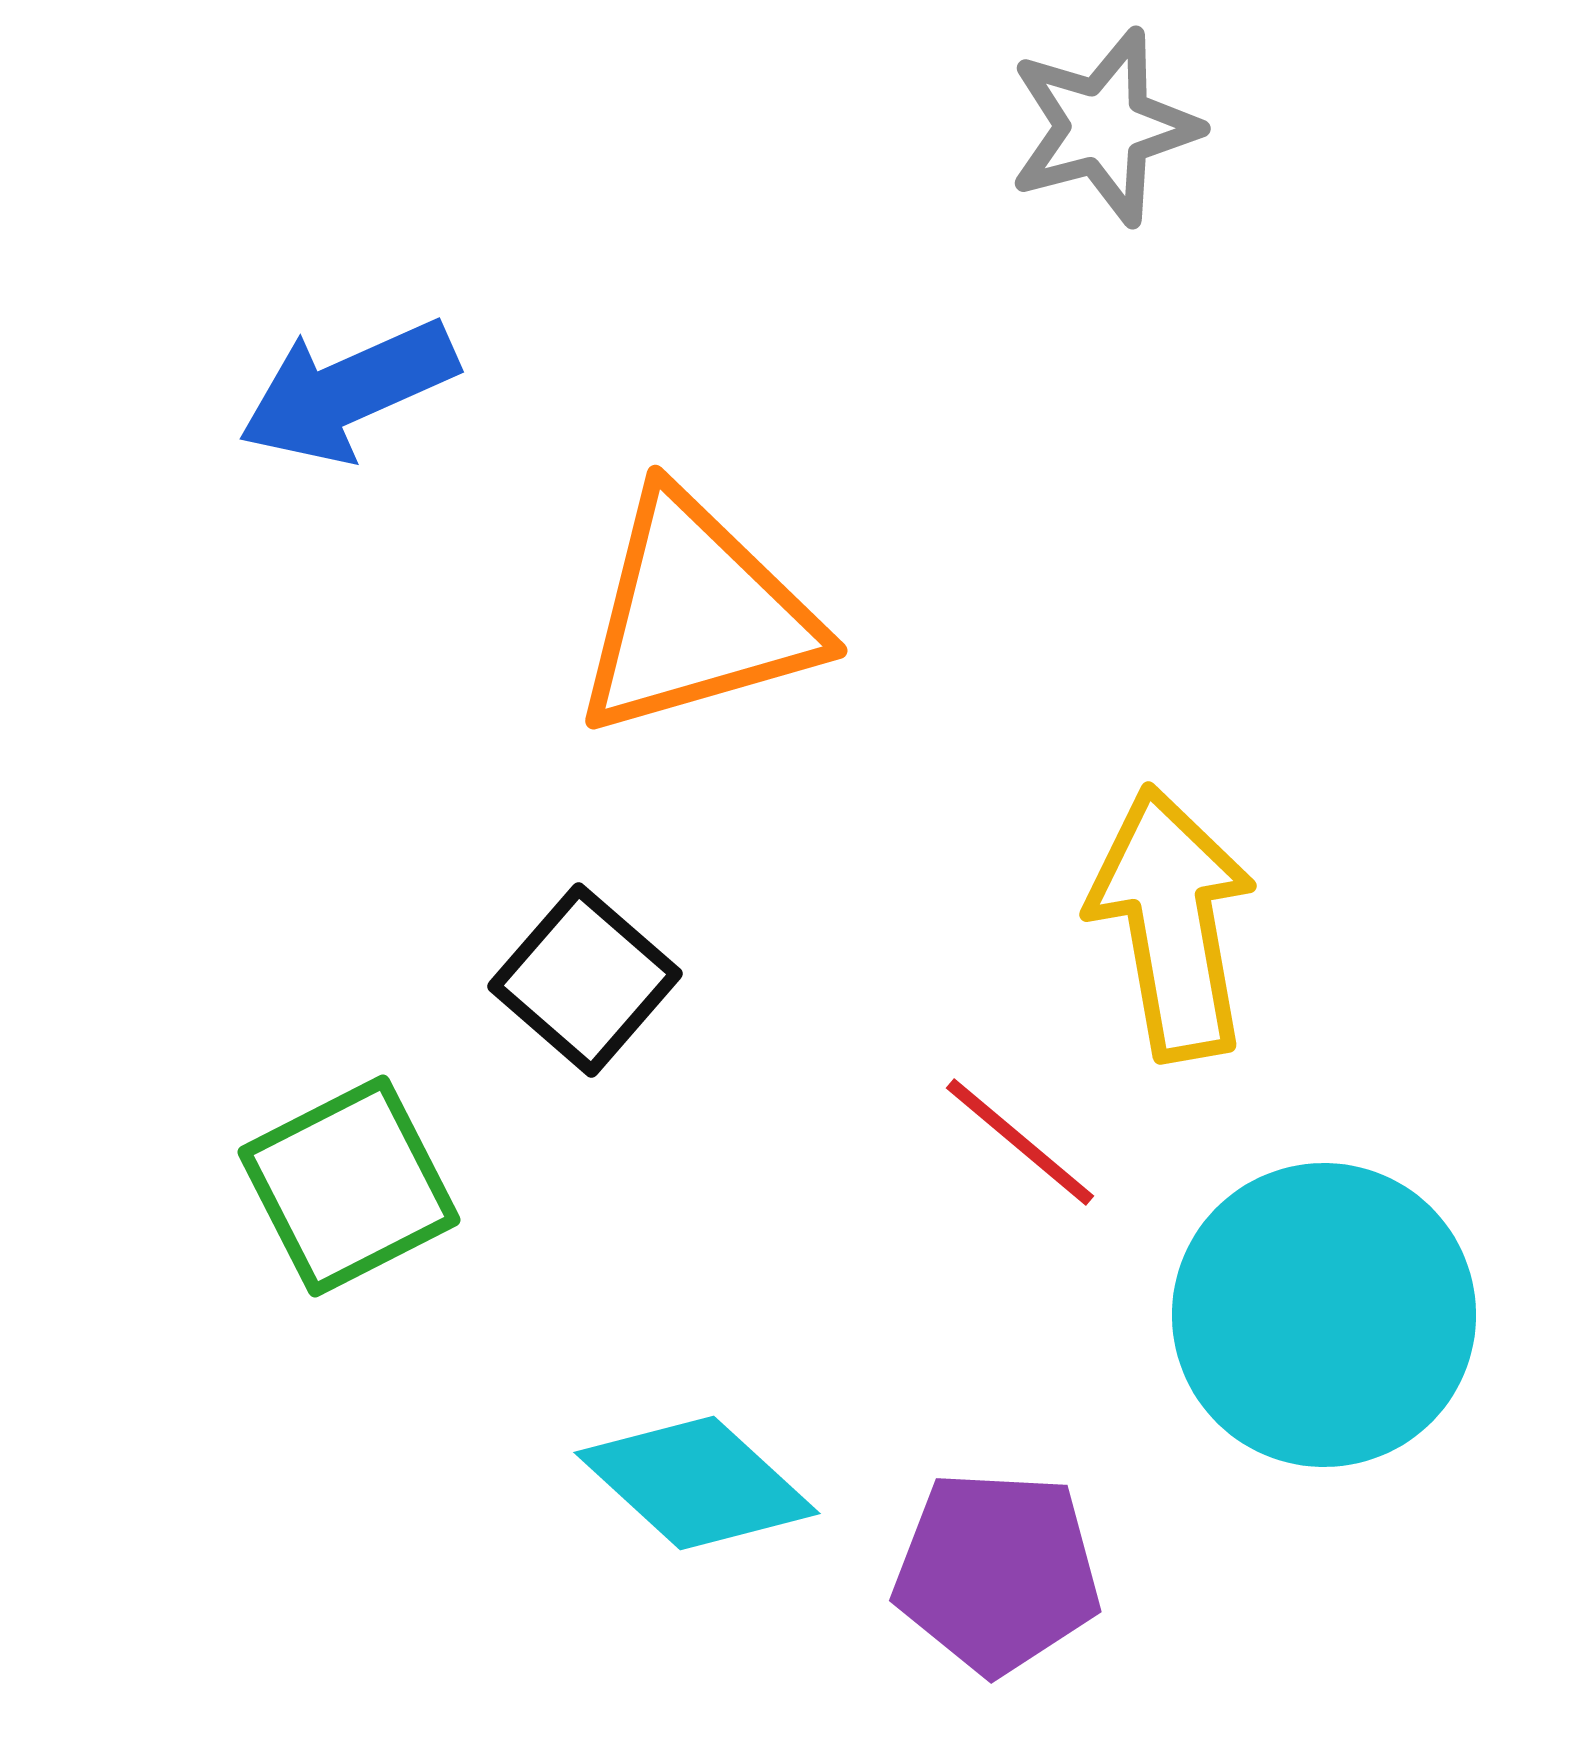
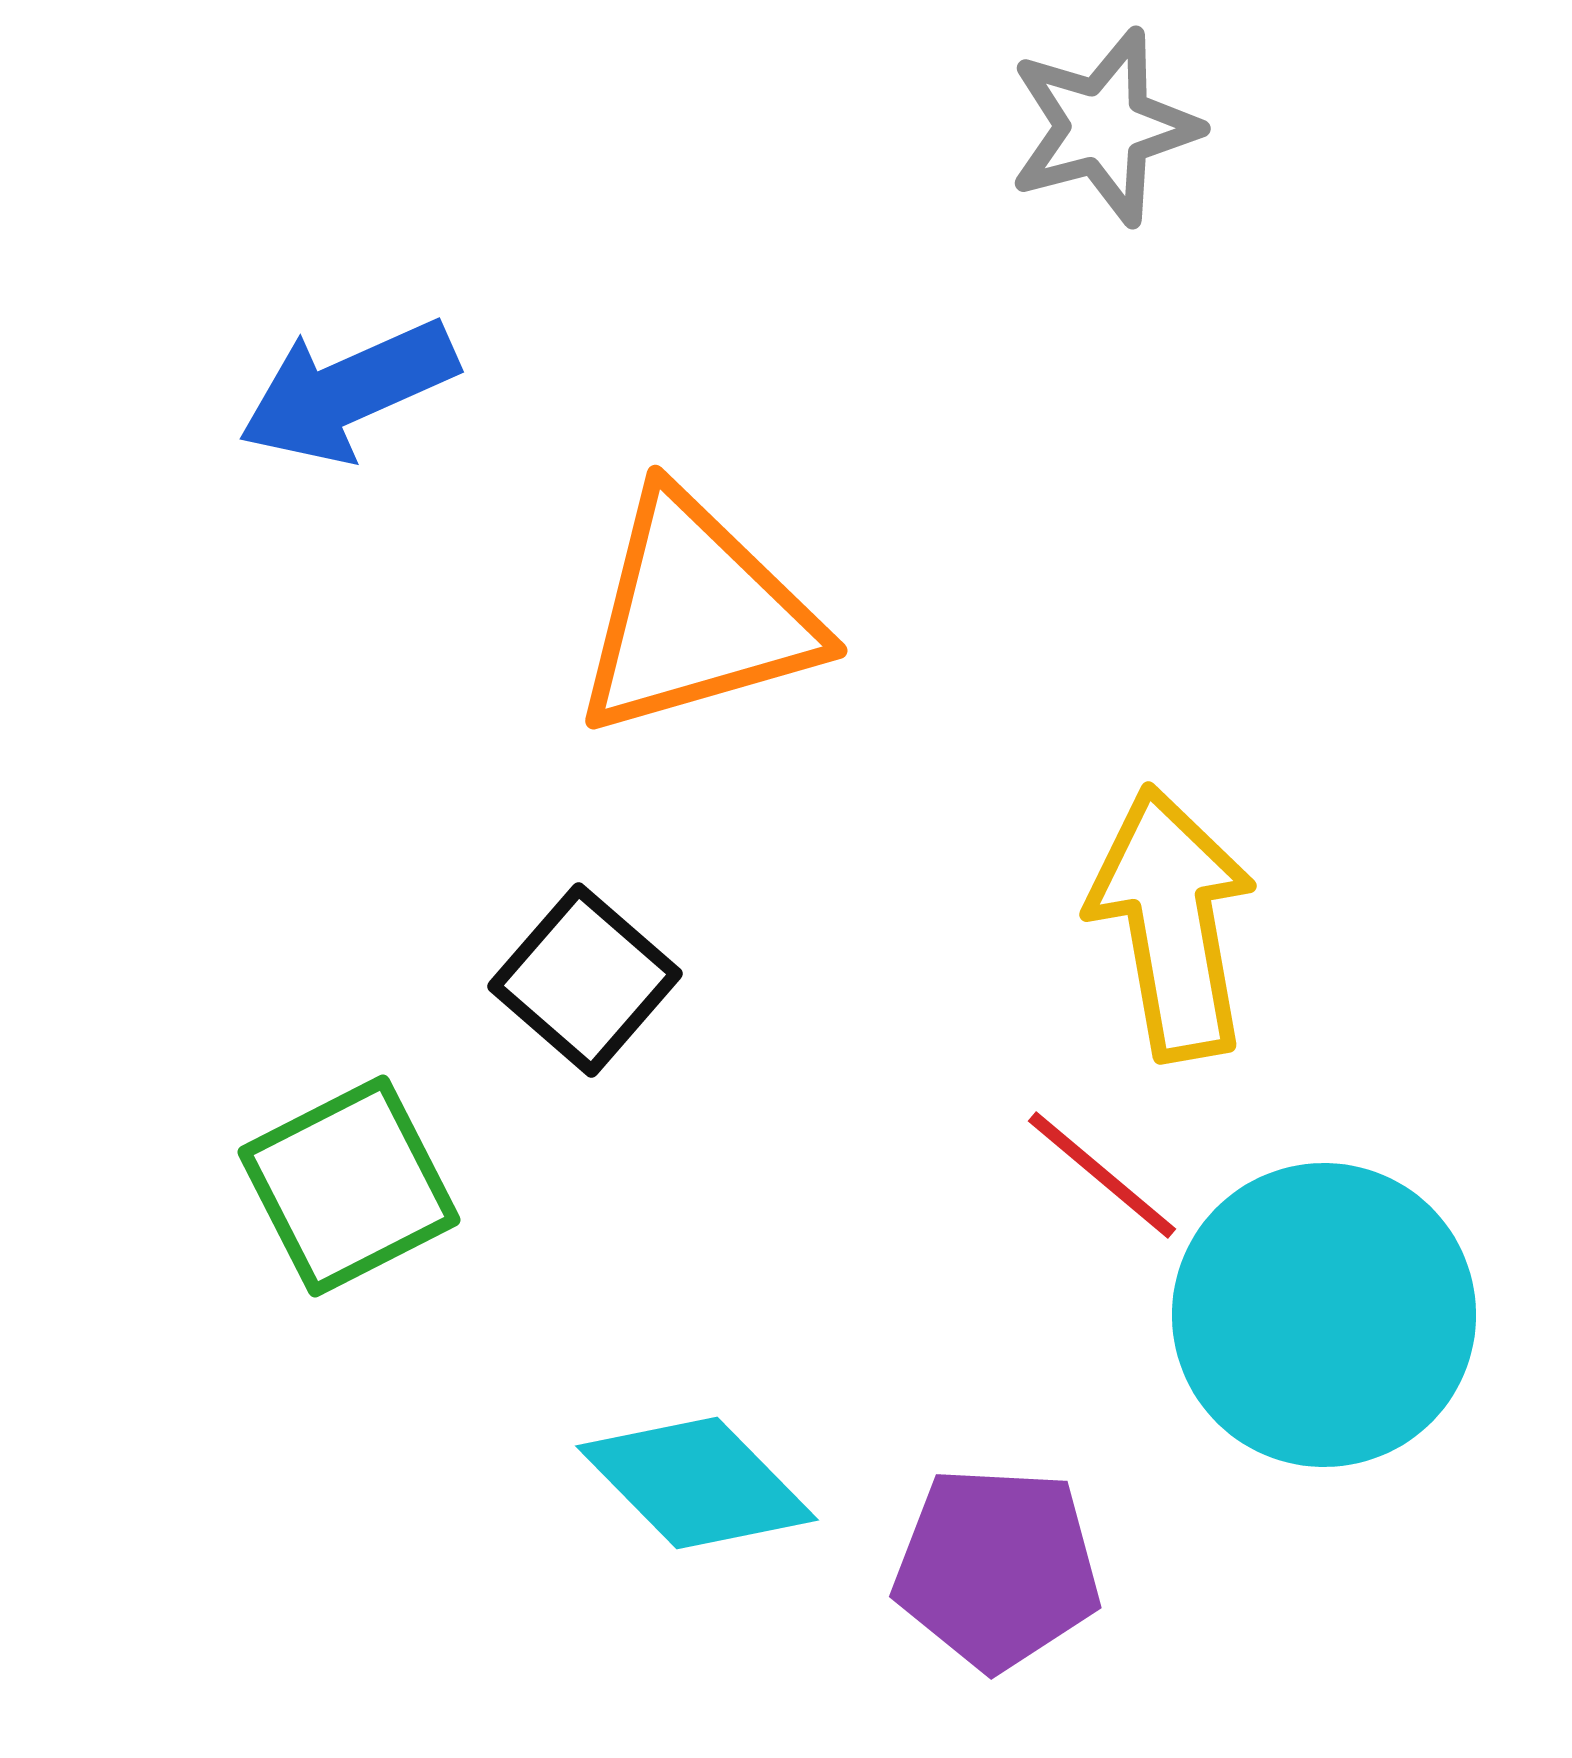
red line: moved 82 px right, 33 px down
cyan diamond: rotated 3 degrees clockwise
purple pentagon: moved 4 px up
